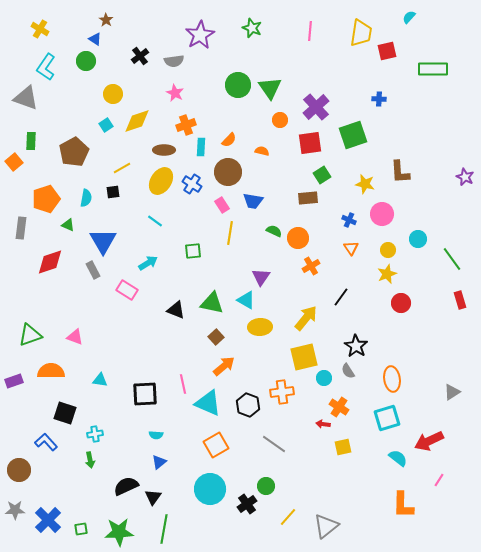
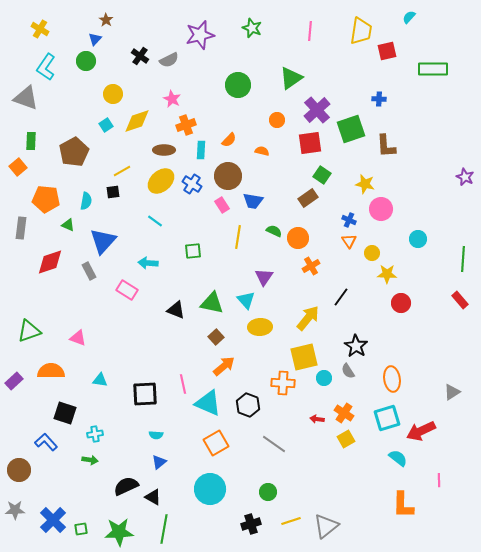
yellow trapezoid at (361, 33): moved 2 px up
purple star at (200, 35): rotated 16 degrees clockwise
blue triangle at (95, 39): rotated 40 degrees clockwise
black cross at (140, 56): rotated 18 degrees counterclockwise
gray semicircle at (174, 61): moved 5 px left, 1 px up; rotated 18 degrees counterclockwise
green triangle at (270, 88): moved 21 px right, 10 px up; rotated 30 degrees clockwise
pink star at (175, 93): moved 3 px left, 6 px down
purple cross at (316, 107): moved 1 px right, 3 px down
orange circle at (280, 120): moved 3 px left
green square at (353, 135): moved 2 px left, 6 px up
cyan rectangle at (201, 147): moved 3 px down
orange square at (14, 162): moved 4 px right, 5 px down
yellow line at (122, 168): moved 3 px down
brown circle at (228, 172): moved 4 px down
brown L-shape at (400, 172): moved 14 px left, 26 px up
green square at (322, 175): rotated 24 degrees counterclockwise
yellow ellipse at (161, 181): rotated 16 degrees clockwise
cyan semicircle at (86, 198): moved 3 px down
brown rectangle at (308, 198): rotated 30 degrees counterclockwise
orange pentagon at (46, 199): rotated 24 degrees clockwise
pink circle at (382, 214): moved 1 px left, 5 px up
yellow line at (230, 233): moved 8 px right, 4 px down
blue triangle at (103, 241): rotated 12 degrees clockwise
orange triangle at (351, 248): moved 2 px left, 7 px up
yellow circle at (388, 250): moved 16 px left, 3 px down
green line at (452, 259): moved 11 px right; rotated 40 degrees clockwise
cyan arrow at (148, 263): rotated 144 degrees counterclockwise
gray rectangle at (93, 270): moved 4 px left, 1 px down
yellow star at (387, 274): rotated 24 degrees clockwise
purple triangle at (261, 277): moved 3 px right
cyan triangle at (246, 300): rotated 18 degrees clockwise
red rectangle at (460, 300): rotated 24 degrees counterclockwise
yellow arrow at (306, 318): moved 2 px right
green triangle at (30, 335): moved 1 px left, 4 px up
pink triangle at (75, 337): moved 3 px right, 1 px down
purple rectangle at (14, 381): rotated 24 degrees counterclockwise
orange cross at (282, 392): moved 1 px right, 9 px up; rotated 10 degrees clockwise
orange cross at (339, 407): moved 5 px right, 6 px down
red arrow at (323, 424): moved 6 px left, 5 px up
red arrow at (429, 441): moved 8 px left, 10 px up
orange square at (216, 445): moved 2 px up
yellow square at (343, 447): moved 3 px right, 8 px up; rotated 18 degrees counterclockwise
green arrow at (90, 460): rotated 70 degrees counterclockwise
pink line at (439, 480): rotated 32 degrees counterclockwise
green circle at (266, 486): moved 2 px right, 6 px down
black triangle at (153, 497): rotated 36 degrees counterclockwise
black cross at (247, 504): moved 4 px right, 20 px down; rotated 18 degrees clockwise
yellow line at (288, 517): moved 3 px right, 4 px down; rotated 30 degrees clockwise
blue cross at (48, 520): moved 5 px right
